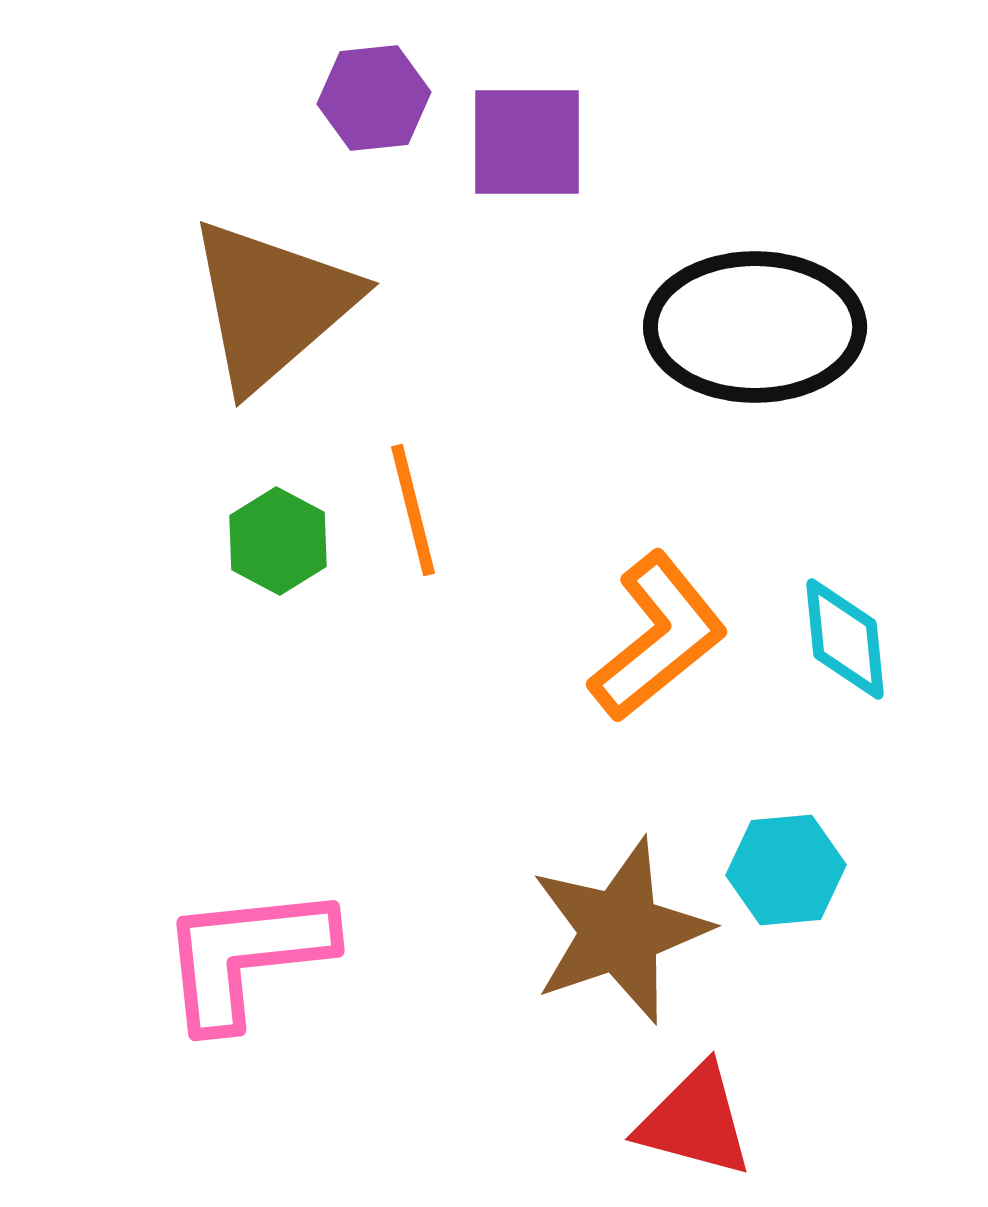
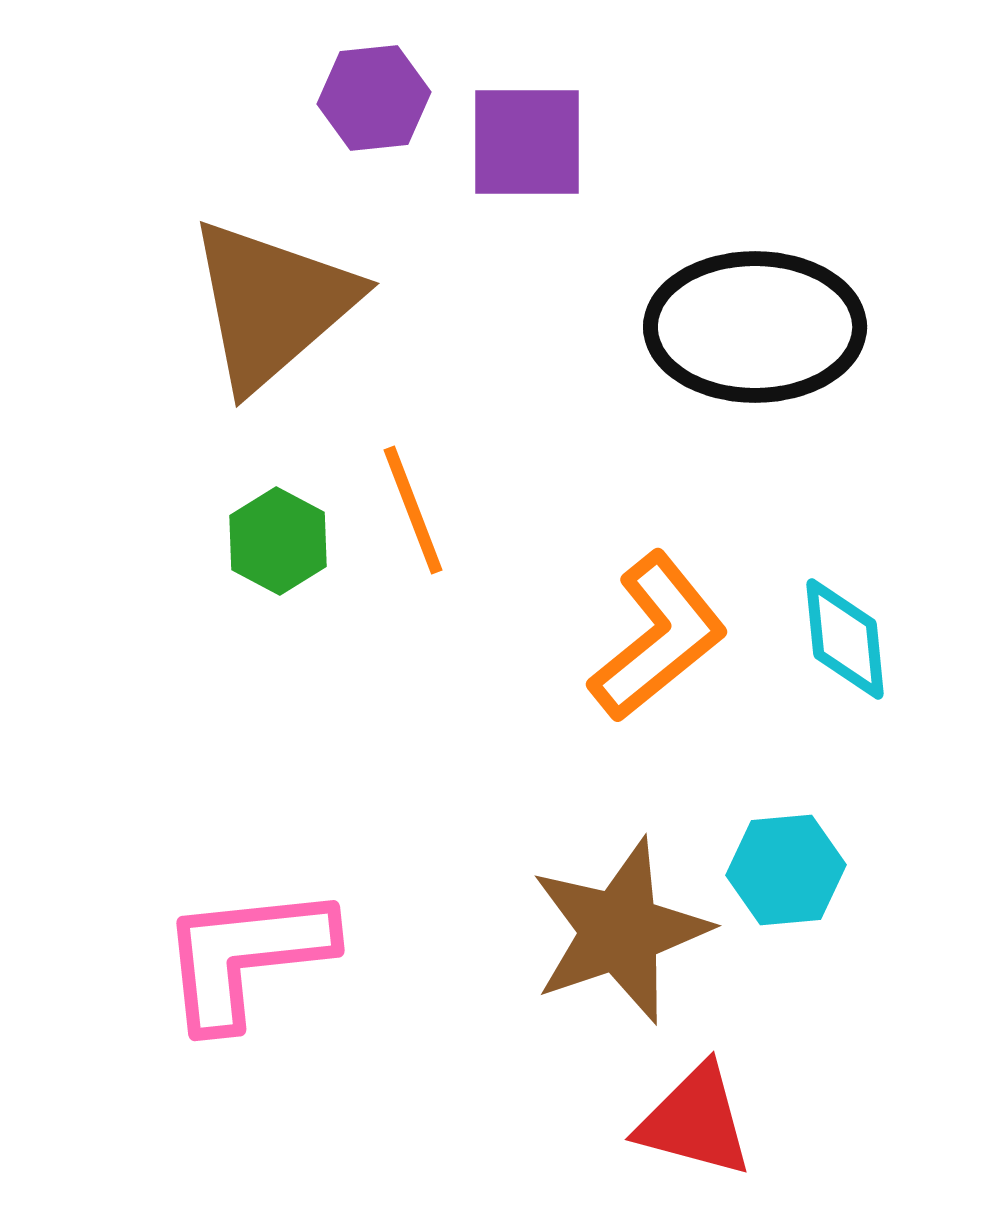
orange line: rotated 7 degrees counterclockwise
